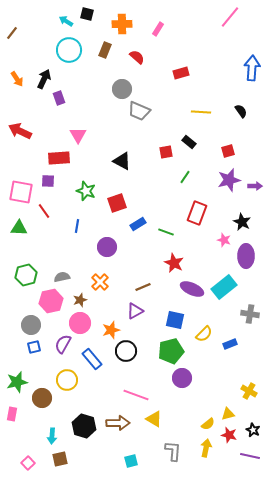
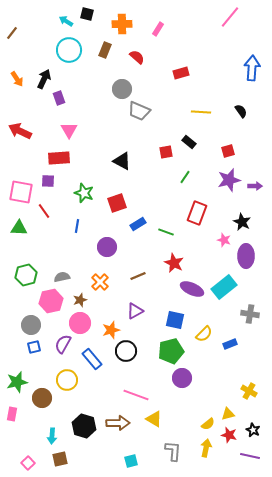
pink triangle at (78, 135): moved 9 px left, 5 px up
green star at (86, 191): moved 2 px left, 2 px down
brown line at (143, 287): moved 5 px left, 11 px up
